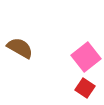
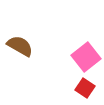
brown semicircle: moved 2 px up
